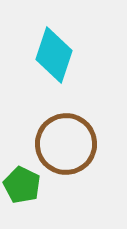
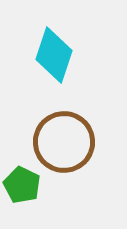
brown circle: moved 2 px left, 2 px up
